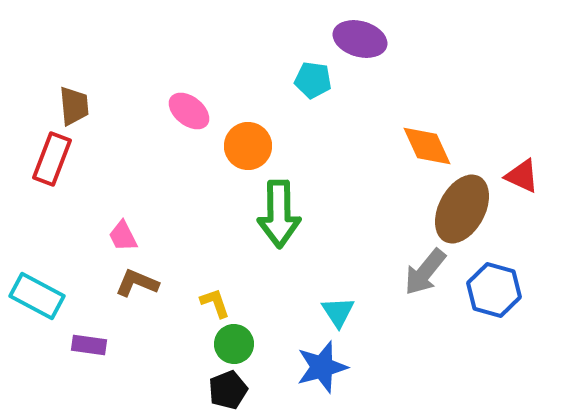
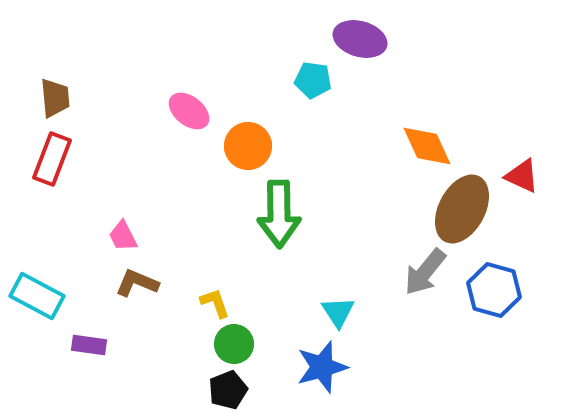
brown trapezoid: moved 19 px left, 8 px up
